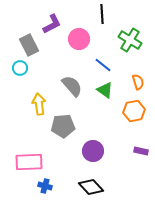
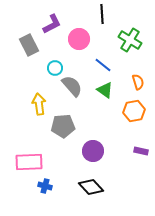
cyan circle: moved 35 px right
